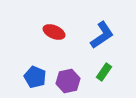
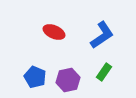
purple hexagon: moved 1 px up
